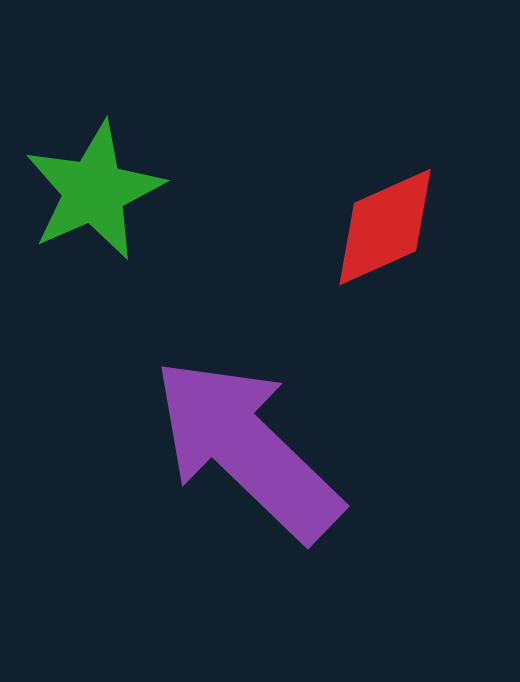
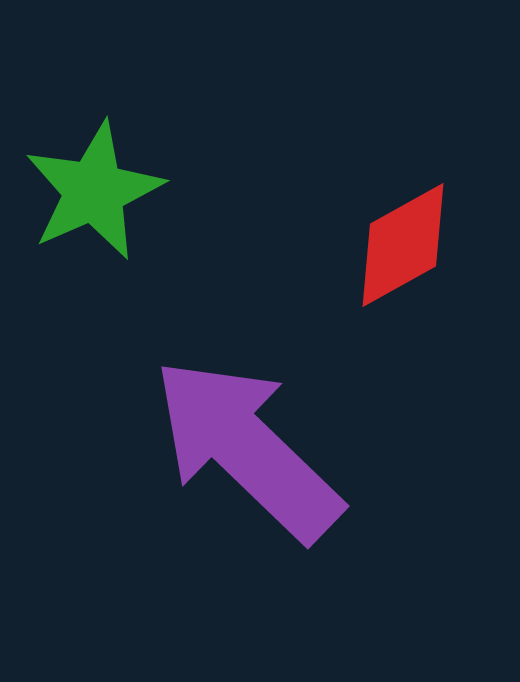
red diamond: moved 18 px right, 18 px down; rotated 5 degrees counterclockwise
